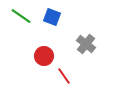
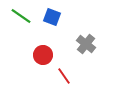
red circle: moved 1 px left, 1 px up
